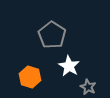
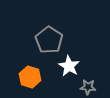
gray pentagon: moved 3 px left, 5 px down
gray star: rotated 21 degrees counterclockwise
